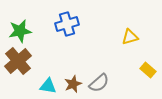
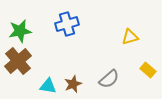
gray semicircle: moved 10 px right, 4 px up
